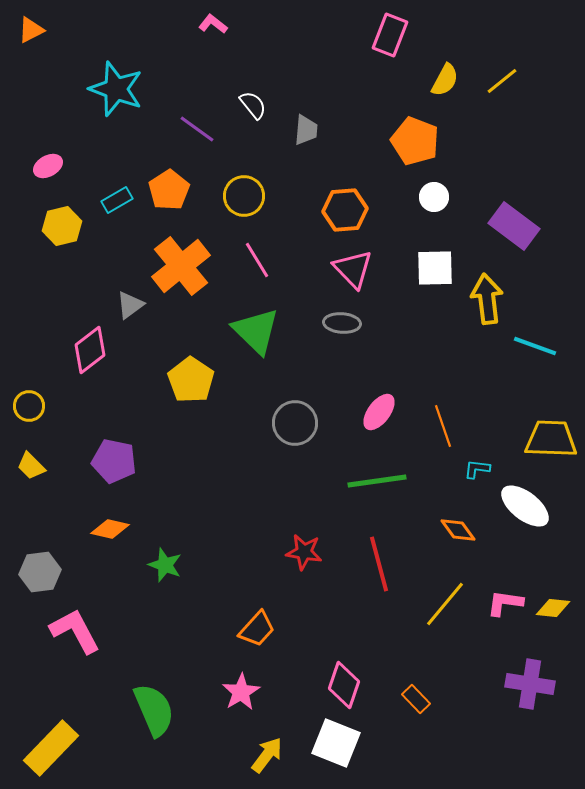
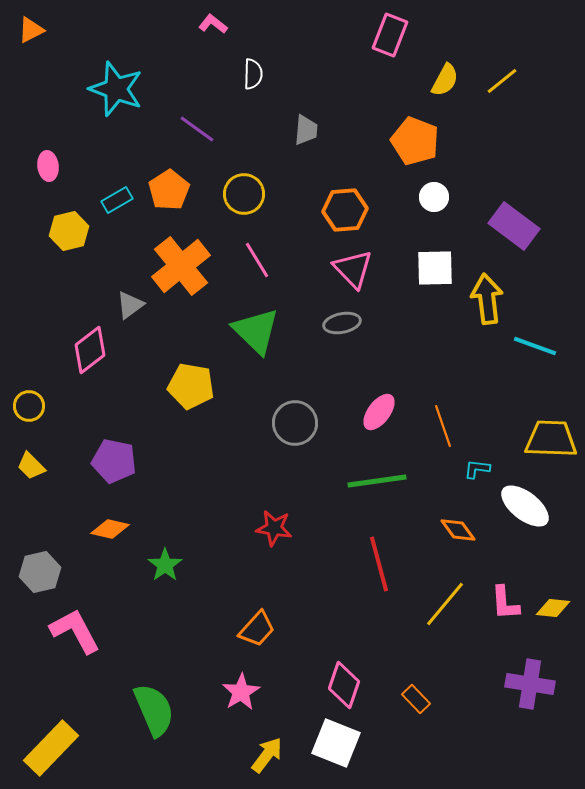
white semicircle at (253, 105): moved 31 px up; rotated 40 degrees clockwise
pink ellipse at (48, 166): rotated 68 degrees counterclockwise
yellow circle at (244, 196): moved 2 px up
yellow hexagon at (62, 226): moved 7 px right, 5 px down
gray ellipse at (342, 323): rotated 15 degrees counterclockwise
yellow pentagon at (191, 380): moved 6 px down; rotated 24 degrees counterclockwise
red star at (304, 552): moved 30 px left, 24 px up
green star at (165, 565): rotated 16 degrees clockwise
gray hexagon at (40, 572): rotated 6 degrees counterclockwise
pink L-shape at (505, 603): rotated 102 degrees counterclockwise
